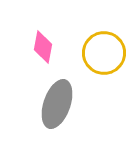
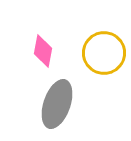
pink diamond: moved 4 px down
